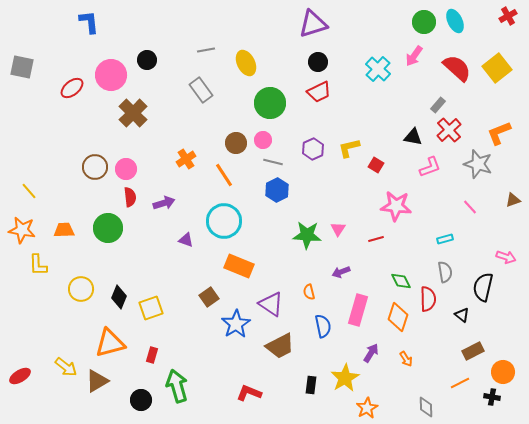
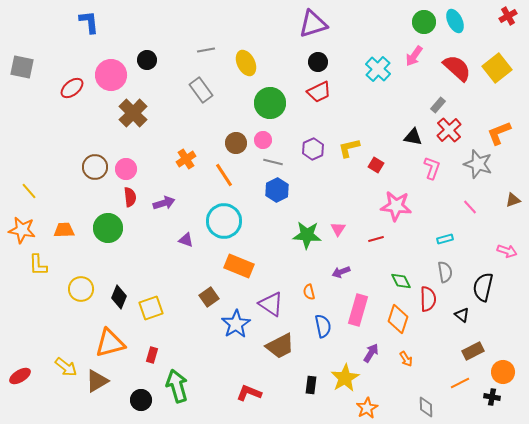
pink L-shape at (430, 167): moved 2 px right, 1 px down; rotated 50 degrees counterclockwise
pink arrow at (506, 257): moved 1 px right, 6 px up
orange diamond at (398, 317): moved 2 px down
